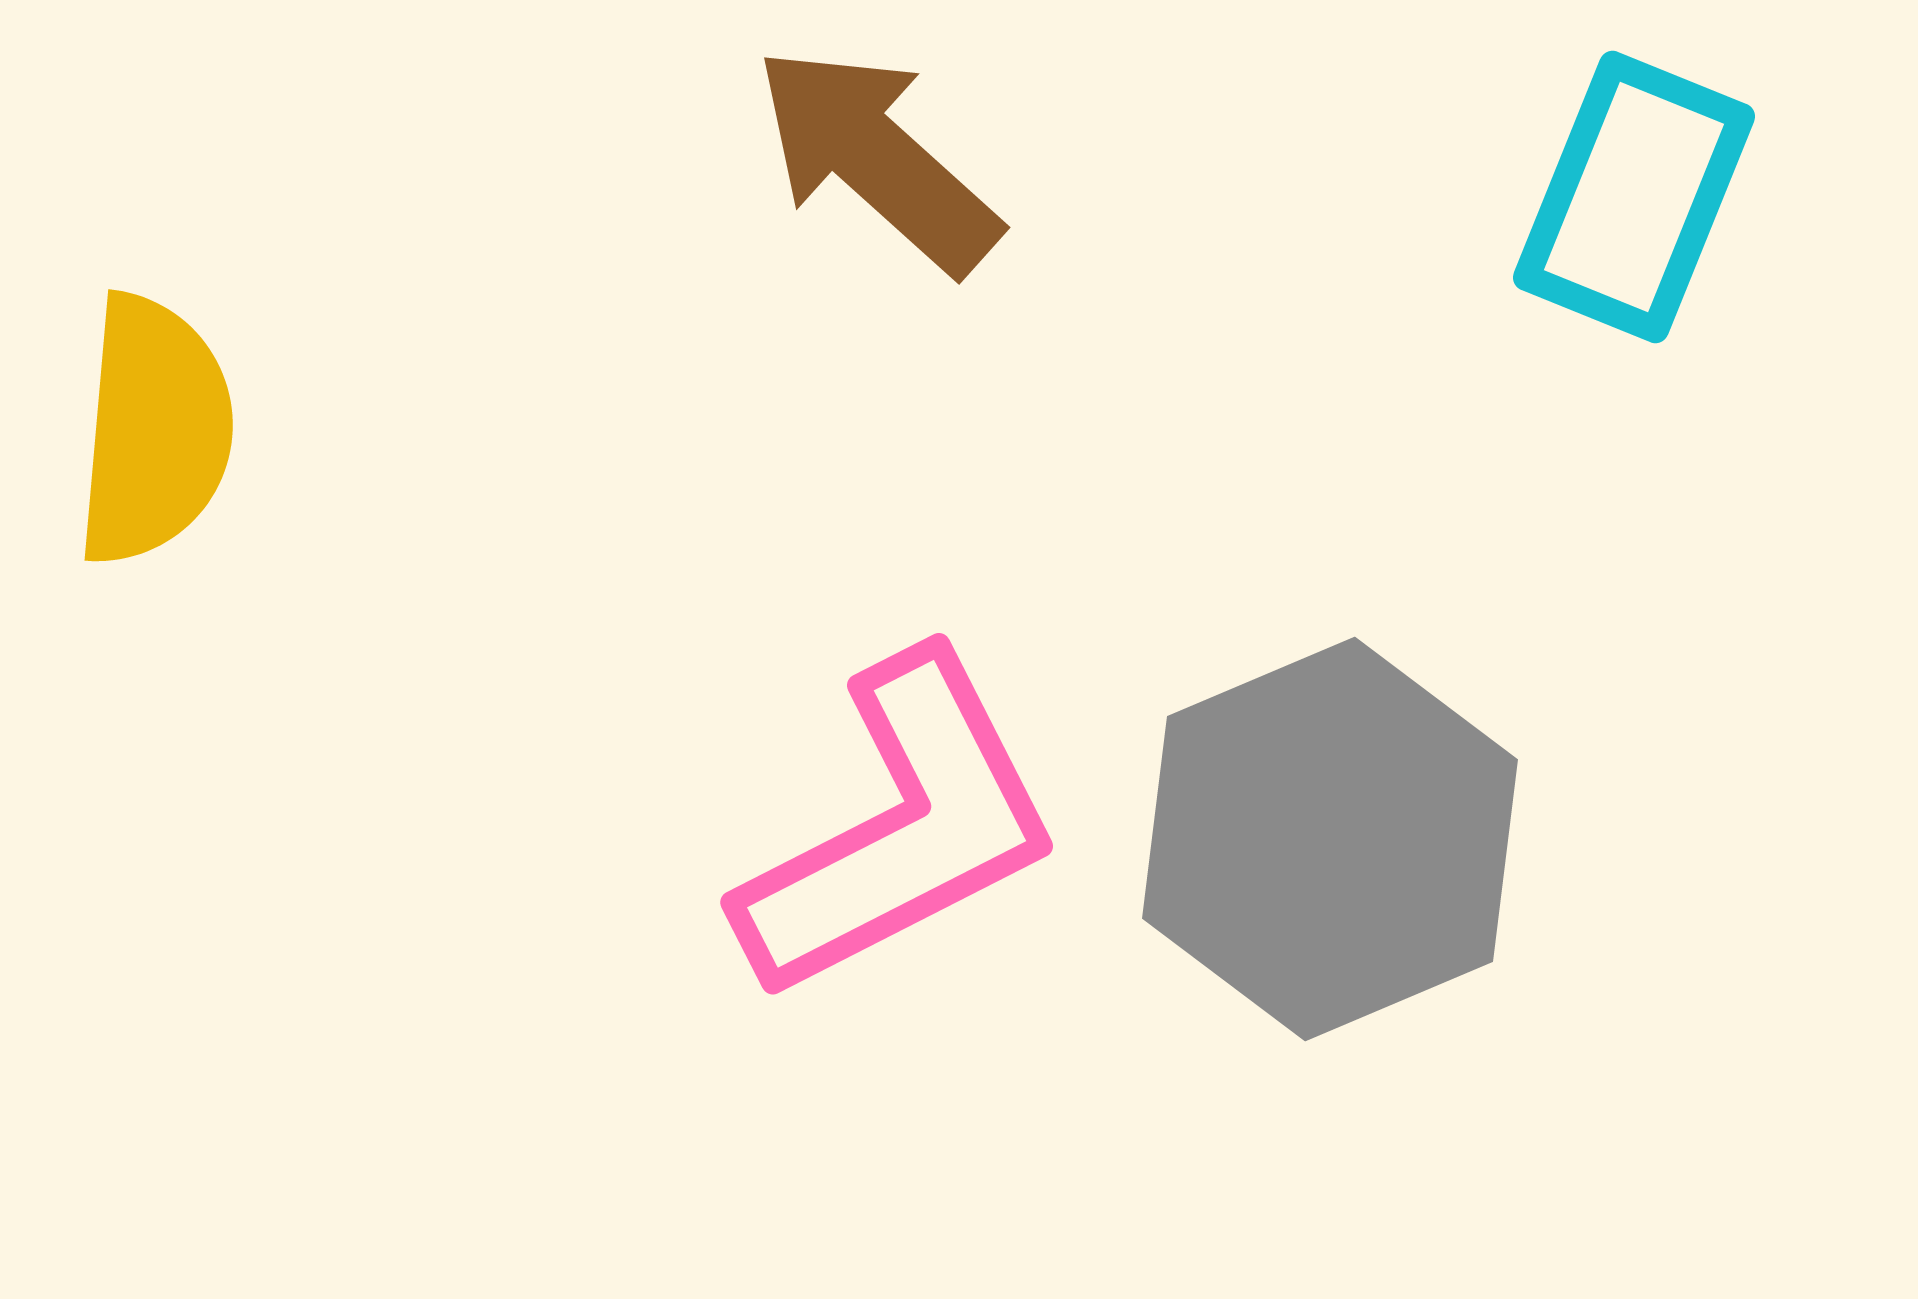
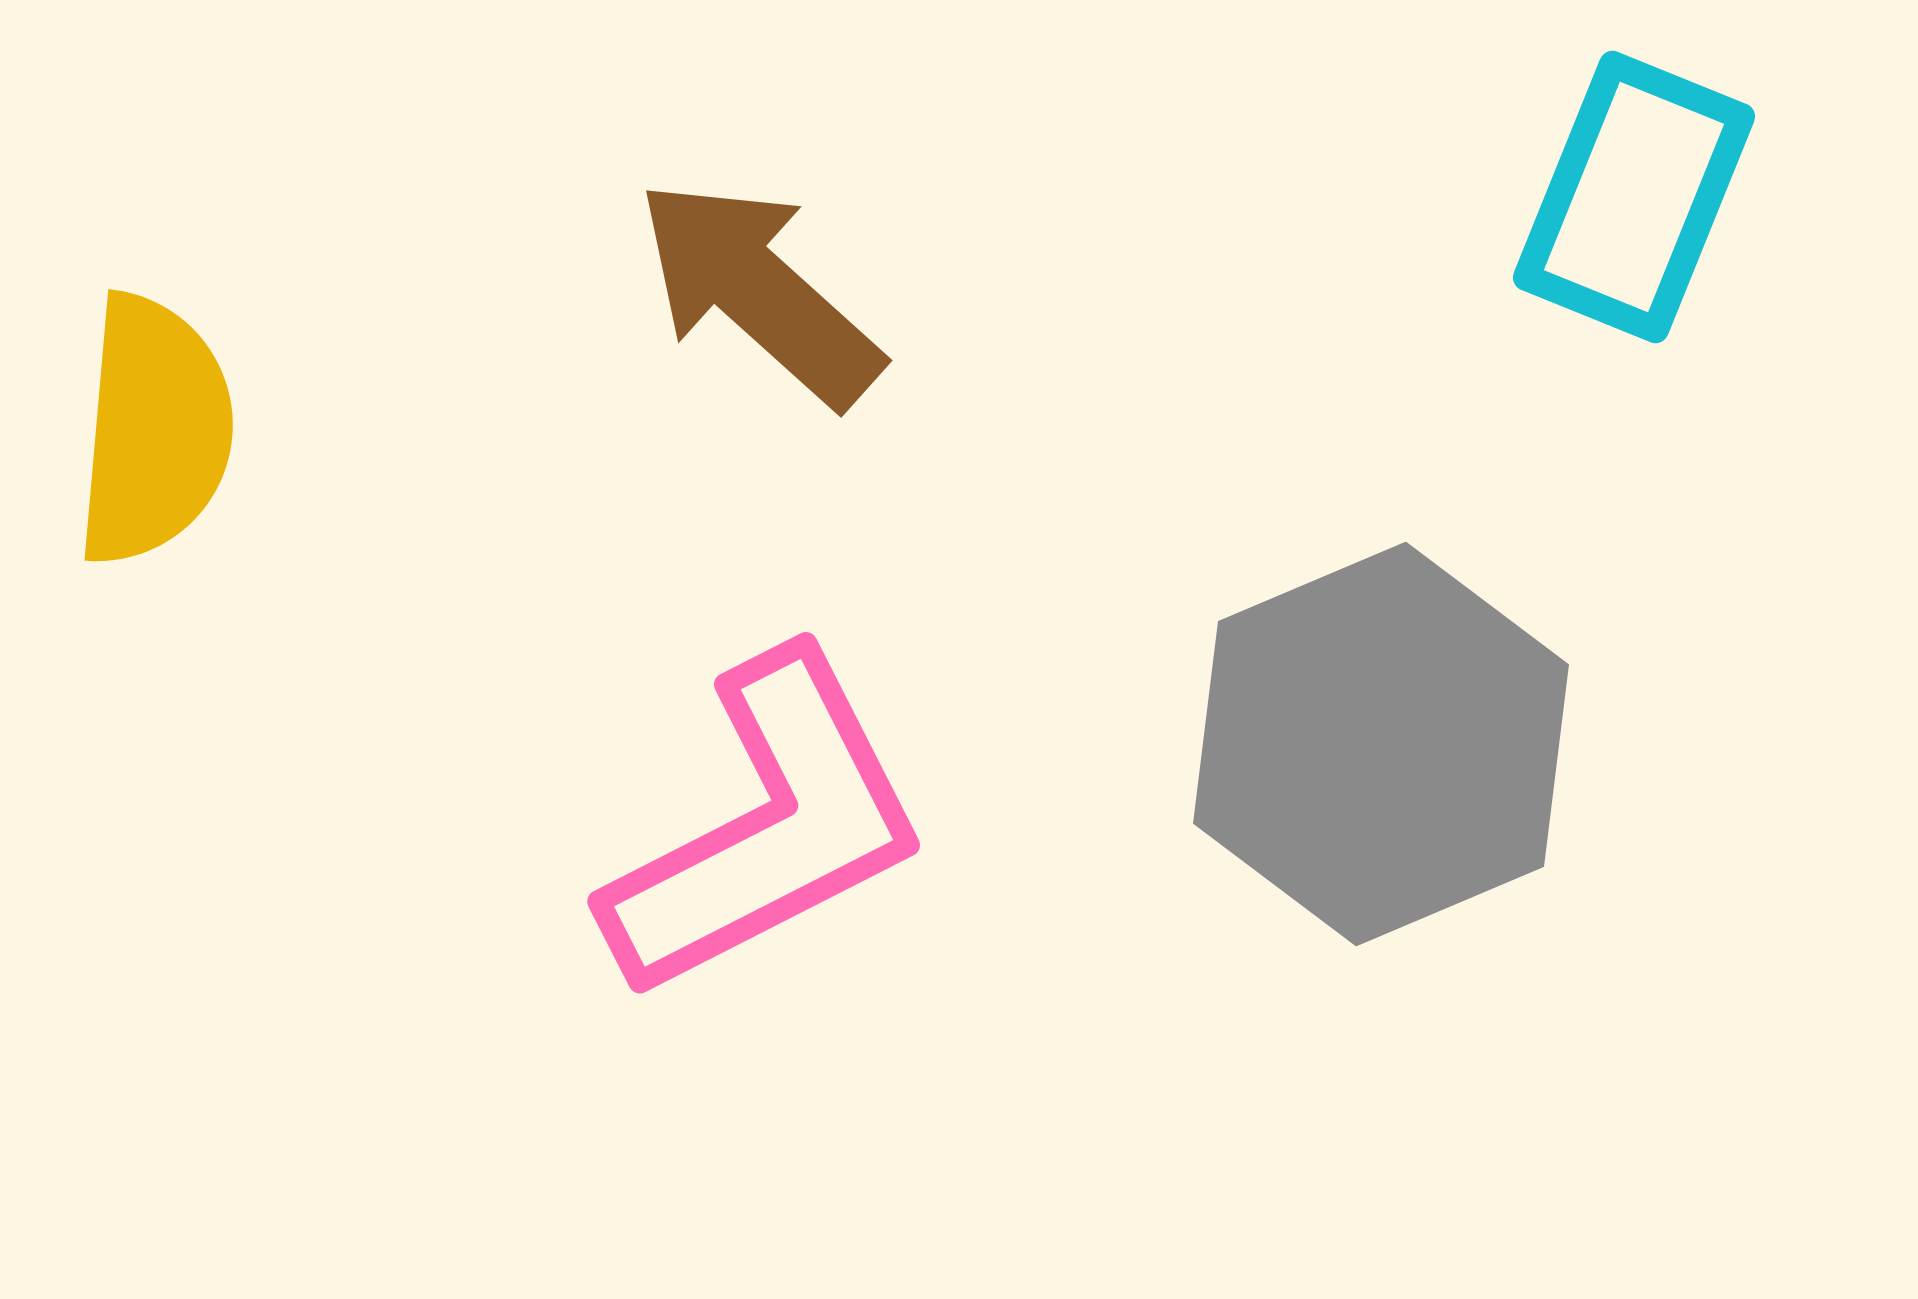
brown arrow: moved 118 px left, 133 px down
pink L-shape: moved 133 px left, 1 px up
gray hexagon: moved 51 px right, 95 px up
